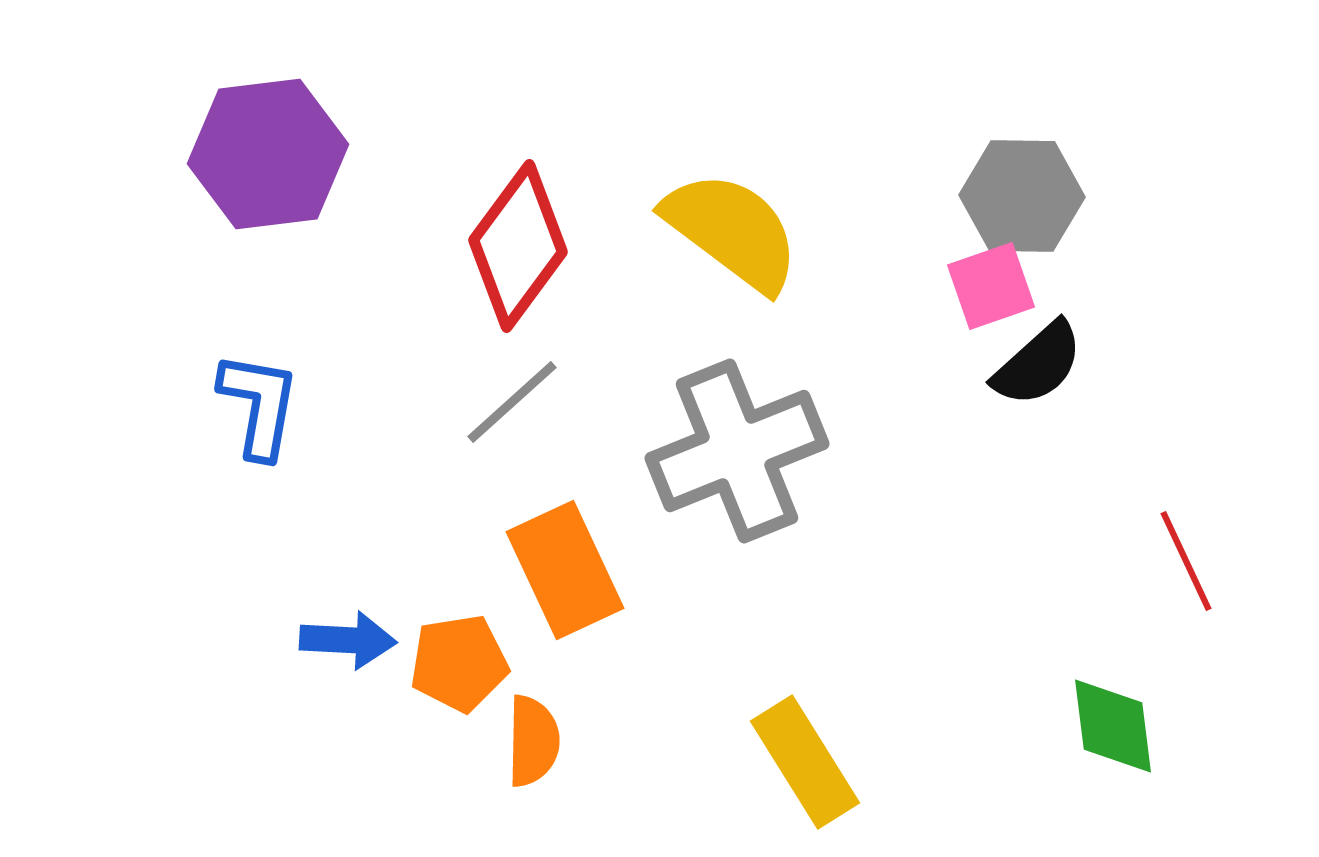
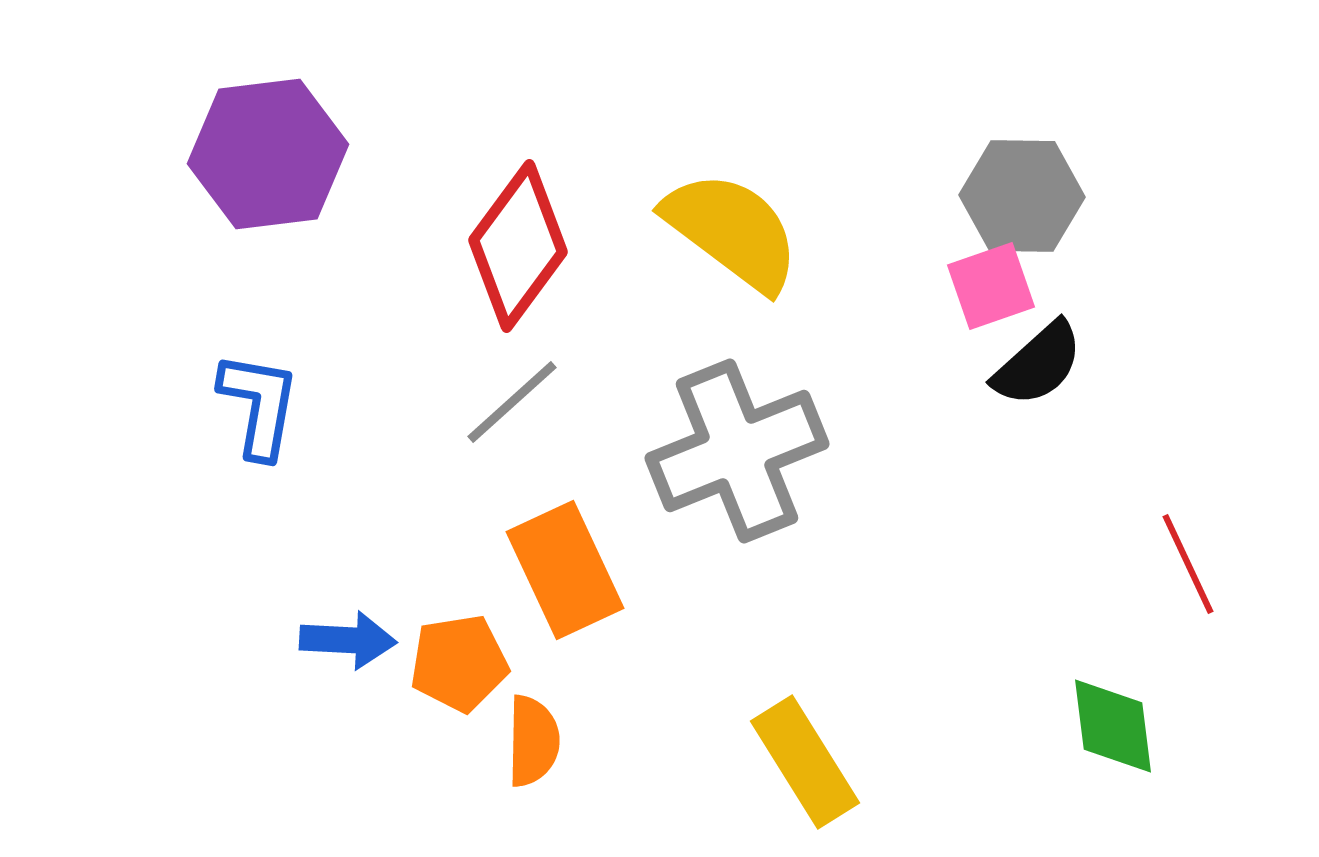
red line: moved 2 px right, 3 px down
